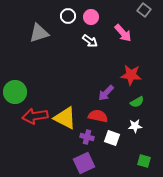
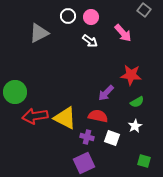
gray triangle: rotated 10 degrees counterclockwise
white star: rotated 24 degrees counterclockwise
